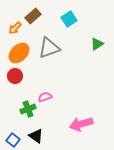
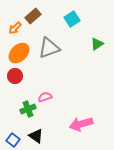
cyan square: moved 3 px right
